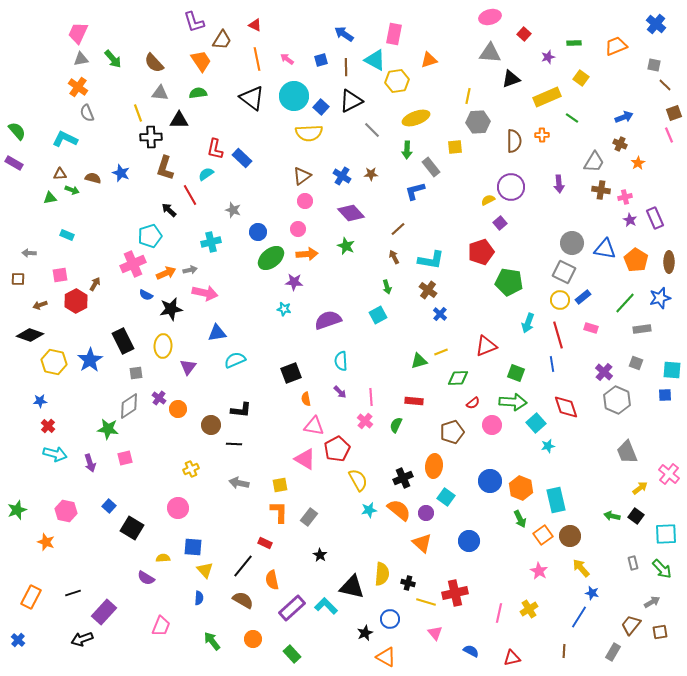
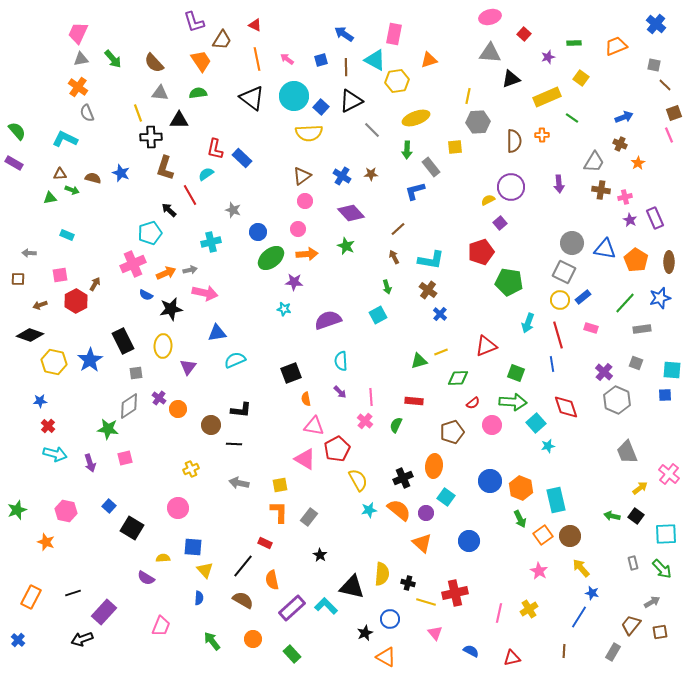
cyan pentagon at (150, 236): moved 3 px up
